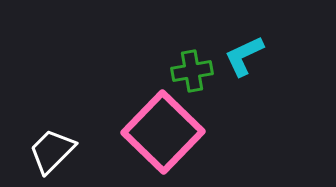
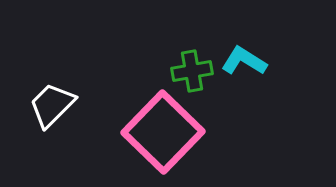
cyan L-shape: moved 5 px down; rotated 57 degrees clockwise
white trapezoid: moved 46 px up
